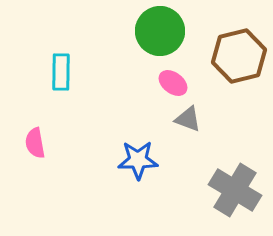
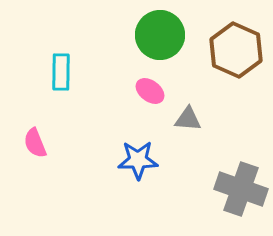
green circle: moved 4 px down
brown hexagon: moved 3 px left, 6 px up; rotated 22 degrees counterclockwise
pink ellipse: moved 23 px left, 8 px down
gray triangle: rotated 16 degrees counterclockwise
pink semicircle: rotated 12 degrees counterclockwise
gray cross: moved 6 px right, 1 px up; rotated 12 degrees counterclockwise
